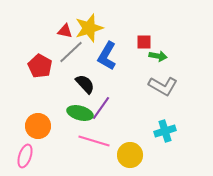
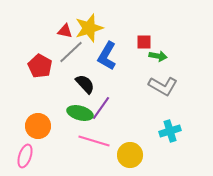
cyan cross: moved 5 px right
